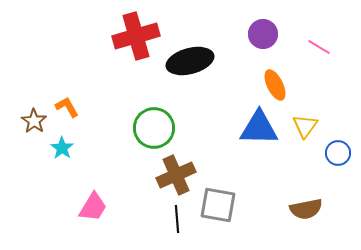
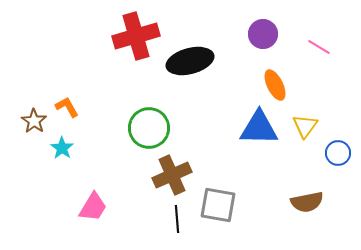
green circle: moved 5 px left
brown cross: moved 4 px left
brown semicircle: moved 1 px right, 7 px up
